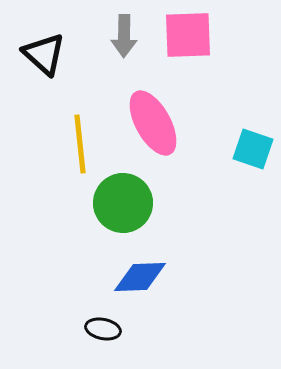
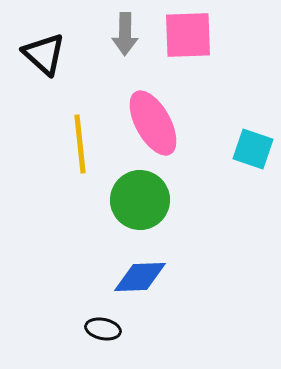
gray arrow: moved 1 px right, 2 px up
green circle: moved 17 px right, 3 px up
